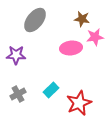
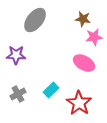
brown star: moved 1 px right
pink star: moved 1 px left
pink ellipse: moved 13 px right, 15 px down; rotated 35 degrees clockwise
red star: rotated 15 degrees counterclockwise
